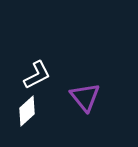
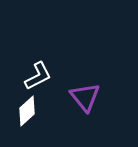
white L-shape: moved 1 px right, 1 px down
